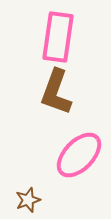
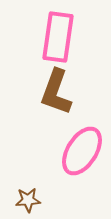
pink ellipse: moved 3 px right, 4 px up; rotated 12 degrees counterclockwise
brown star: rotated 15 degrees clockwise
